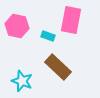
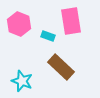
pink rectangle: moved 1 px down; rotated 20 degrees counterclockwise
pink hexagon: moved 2 px right, 2 px up; rotated 10 degrees clockwise
brown rectangle: moved 3 px right
